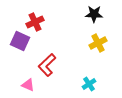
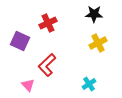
red cross: moved 13 px right, 1 px down
pink triangle: rotated 24 degrees clockwise
